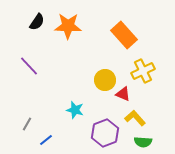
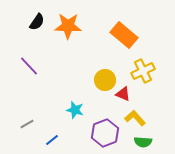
orange rectangle: rotated 8 degrees counterclockwise
gray line: rotated 32 degrees clockwise
blue line: moved 6 px right
